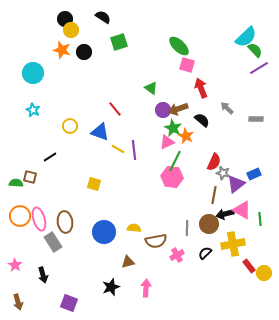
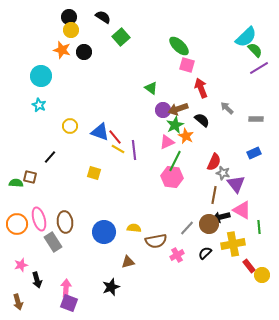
black circle at (65, 19): moved 4 px right, 2 px up
green square at (119, 42): moved 2 px right, 5 px up; rotated 24 degrees counterclockwise
cyan circle at (33, 73): moved 8 px right, 3 px down
red line at (115, 109): moved 28 px down
cyan star at (33, 110): moved 6 px right, 5 px up
green star at (173, 128): moved 2 px right, 3 px up; rotated 18 degrees clockwise
black line at (50, 157): rotated 16 degrees counterclockwise
blue rectangle at (254, 174): moved 21 px up
yellow square at (94, 184): moved 11 px up
purple triangle at (236, 184): rotated 30 degrees counterclockwise
black arrow at (225, 214): moved 4 px left, 3 px down
orange circle at (20, 216): moved 3 px left, 8 px down
green line at (260, 219): moved 1 px left, 8 px down
gray line at (187, 228): rotated 42 degrees clockwise
pink star at (15, 265): moved 6 px right; rotated 24 degrees clockwise
yellow circle at (264, 273): moved 2 px left, 2 px down
black arrow at (43, 275): moved 6 px left, 5 px down
pink arrow at (146, 288): moved 80 px left
